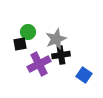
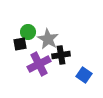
gray star: moved 8 px left; rotated 20 degrees counterclockwise
